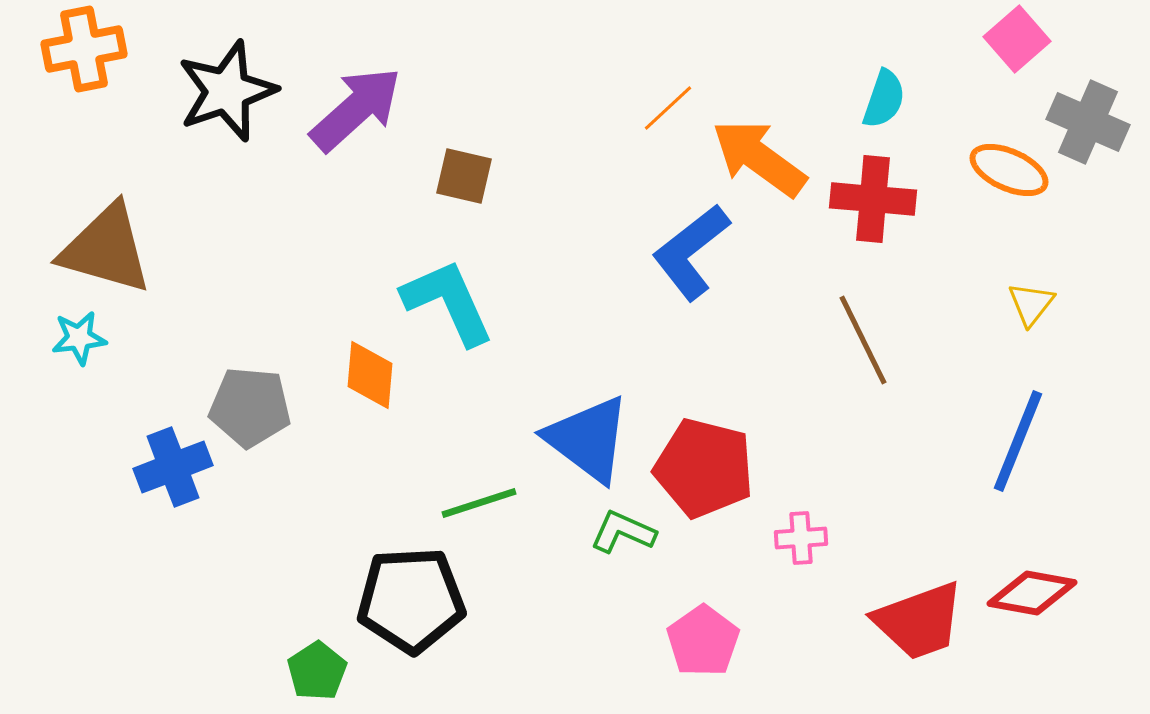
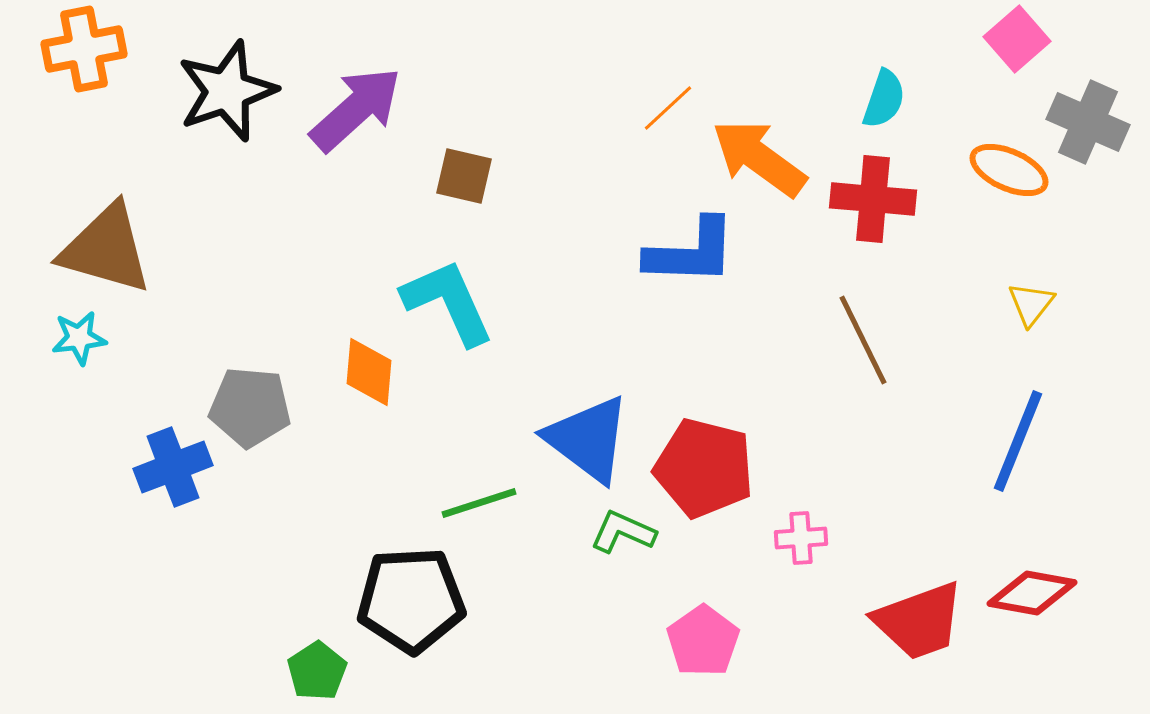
blue L-shape: rotated 140 degrees counterclockwise
orange diamond: moved 1 px left, 3 px up
